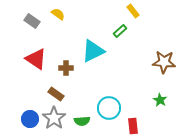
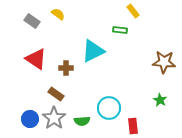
green rectangle: moved 1 px up; rotated 48 degrees clockwise
